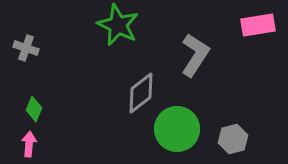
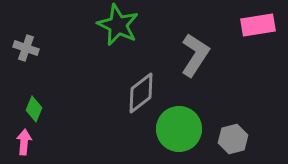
green circle: moved 2 px right
pink arrow: moved 5 px left, 2 px up
